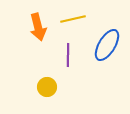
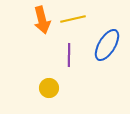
orange arrow: moved 4 px right, 7 px up
purple line: moved 1 px right
yellow circle: moved 2 px right, 1 px down
